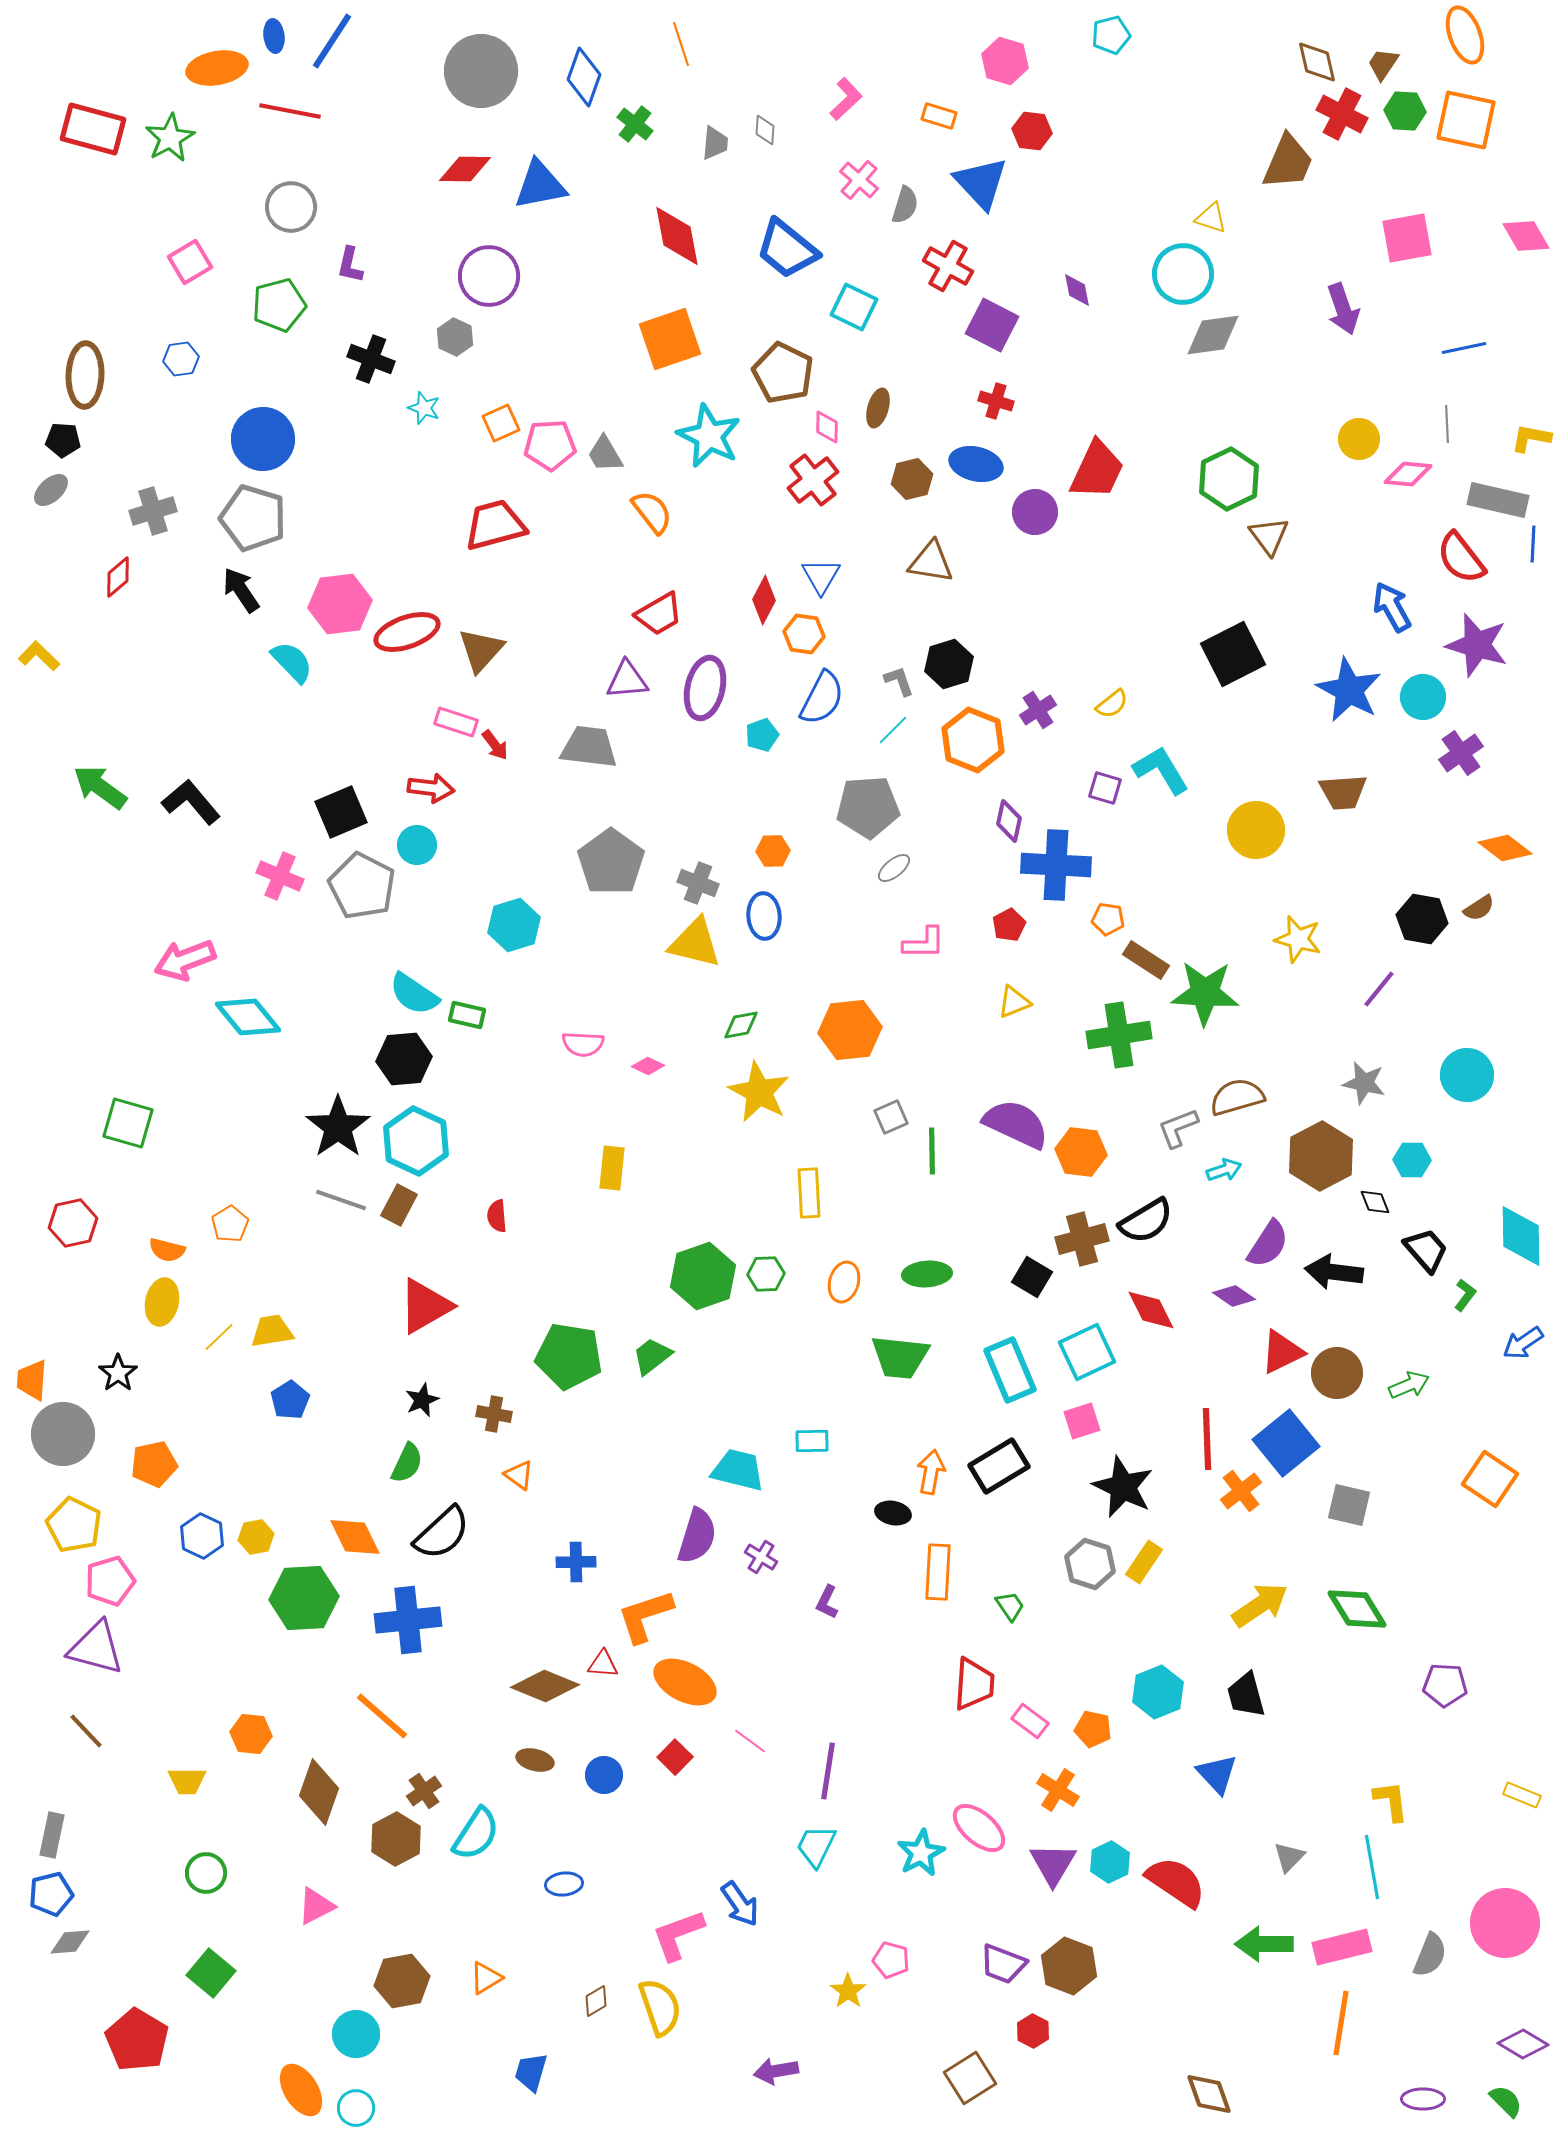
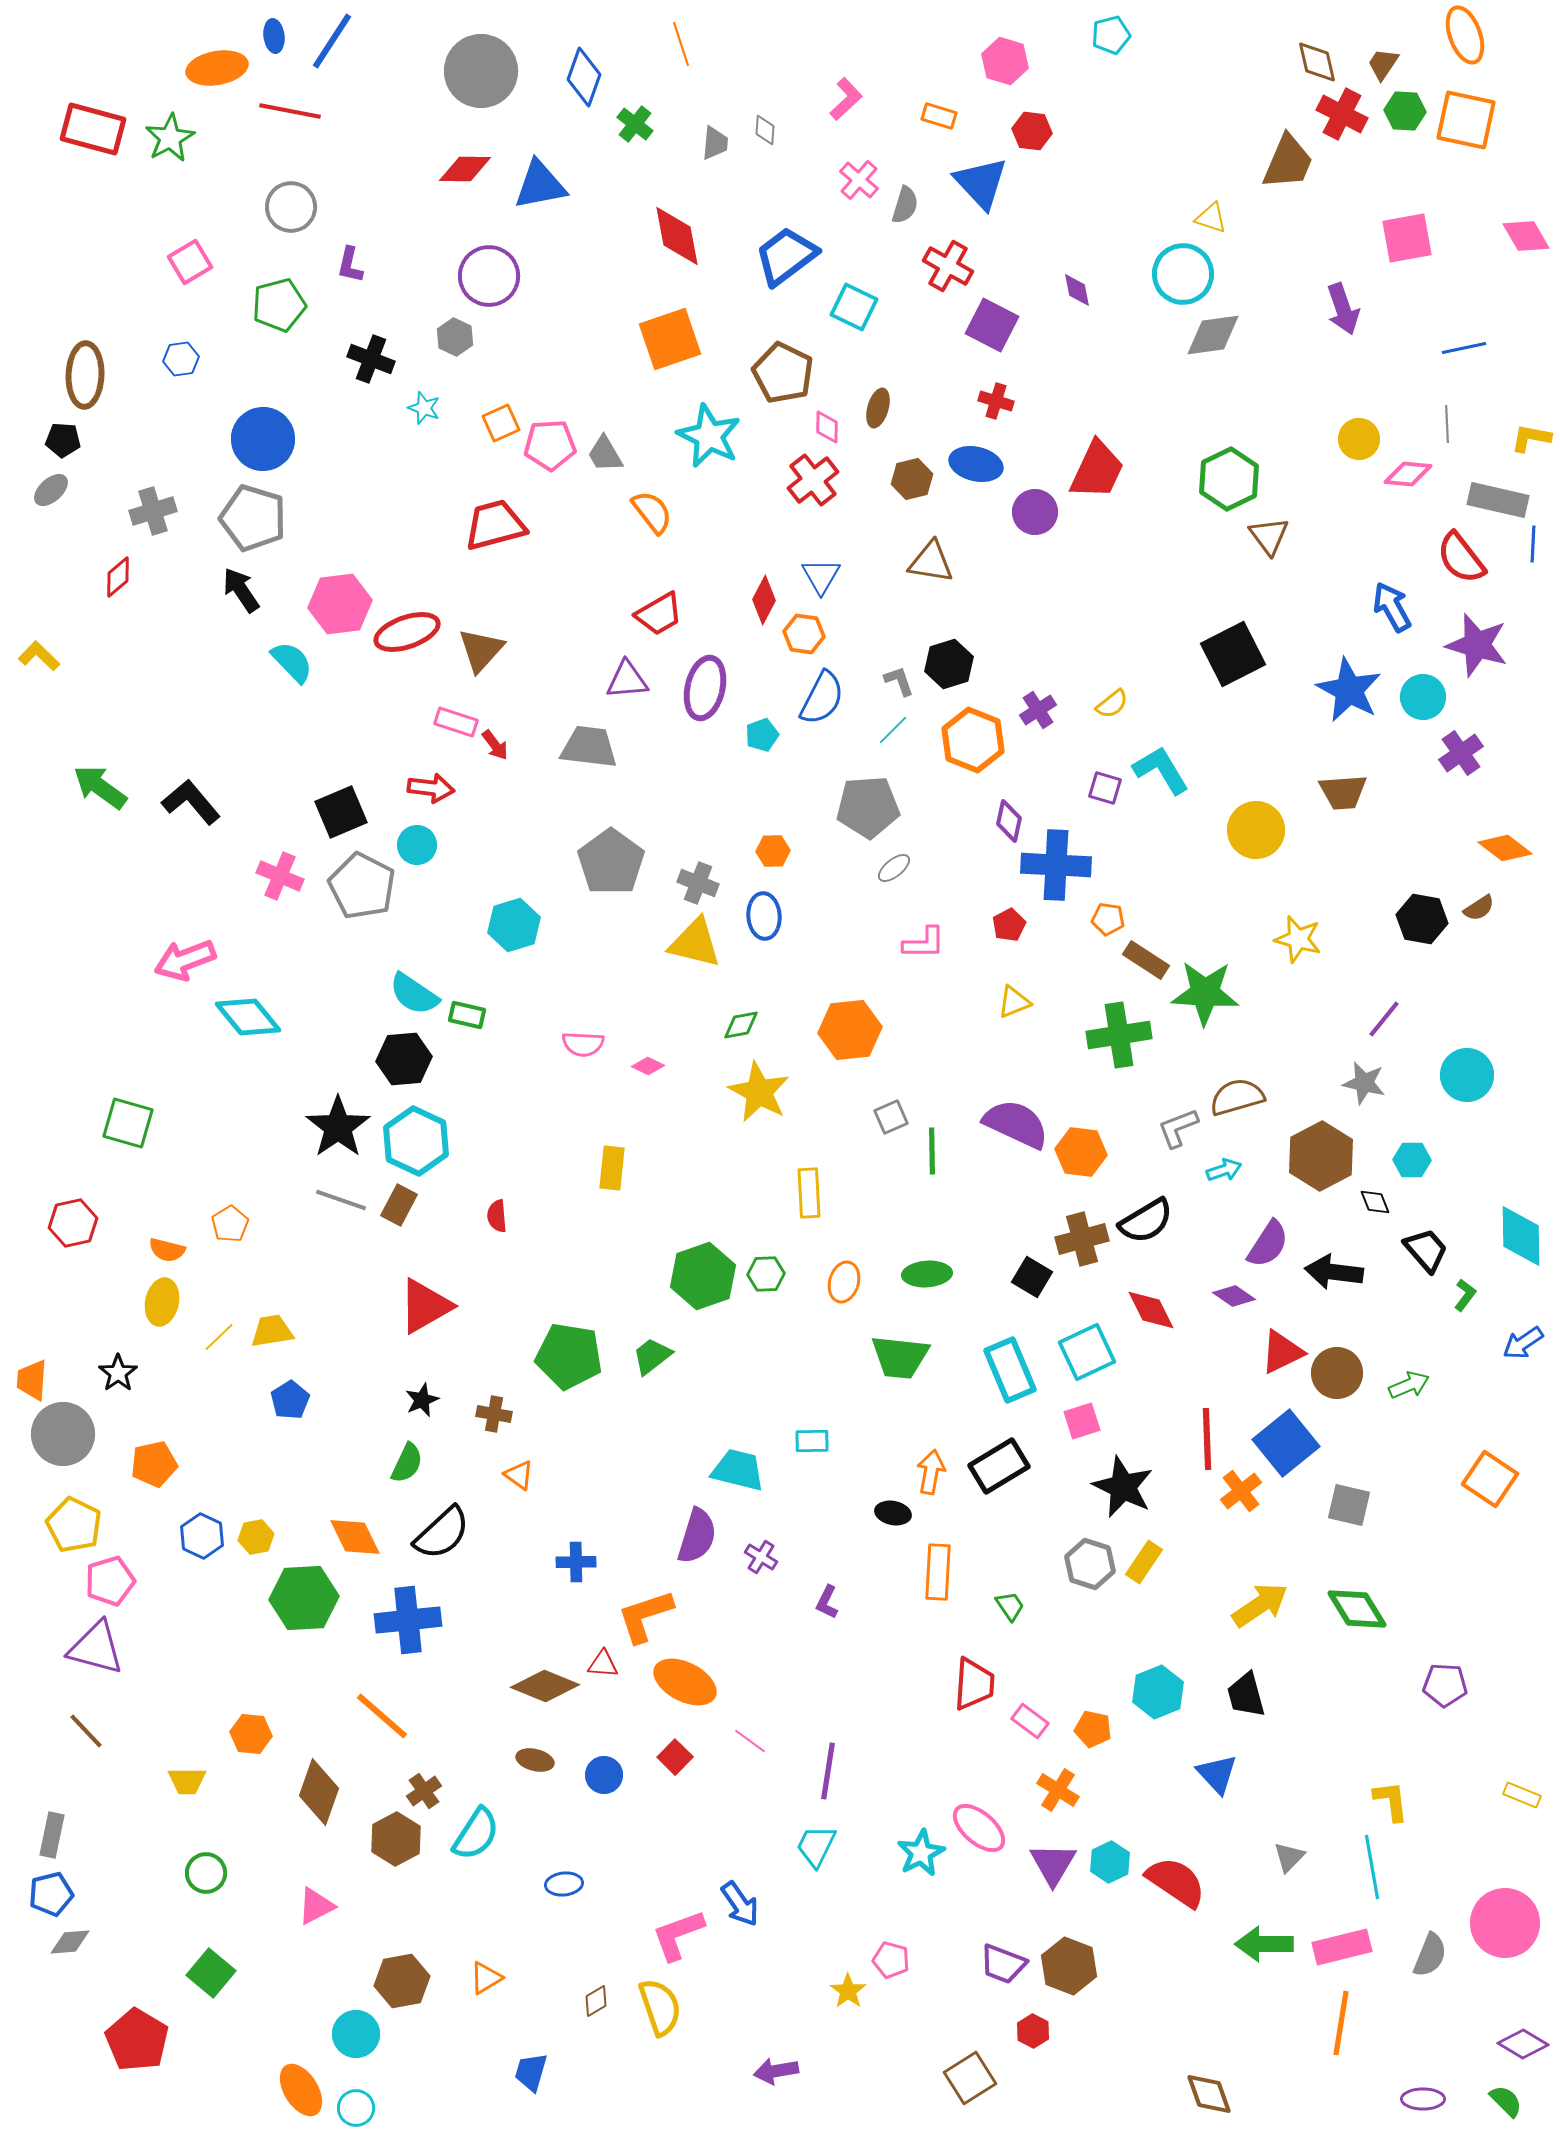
blue trapezoid at (787, 249): moved 1 px left, 7 px down; rotated 104 degrees clockwise
purple line at (1379, 989): moved 5 px right, 30 px down
